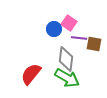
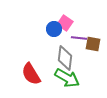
pink square: moved 4 px left
brown square: moved 1 px left
gray diamond: moved 1 px left, 1 px up
red semicircle: rotated 70 degrees counterclockwise
